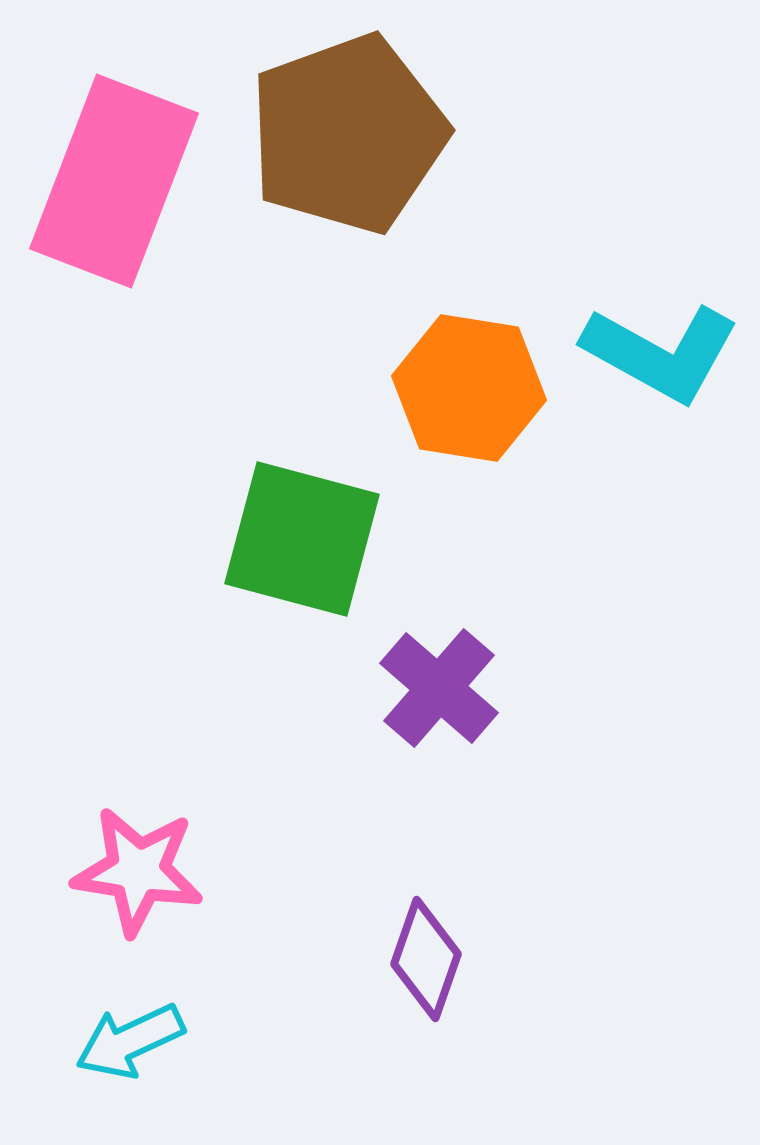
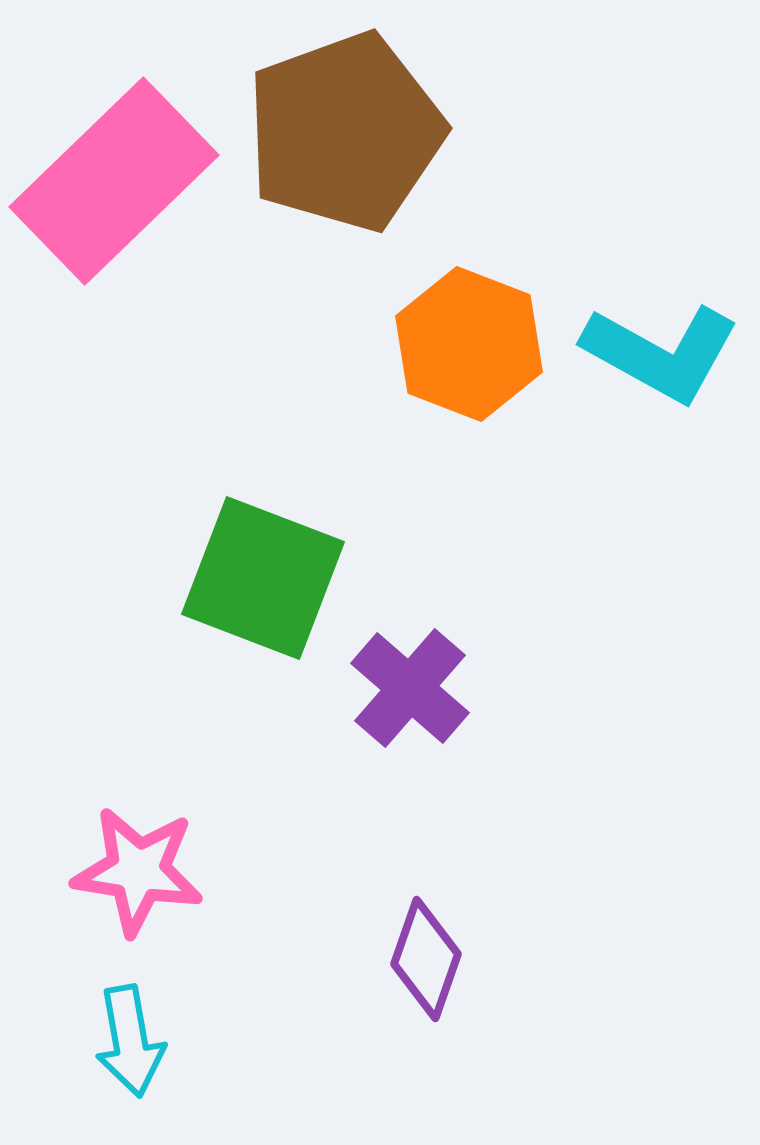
brown pentagon: moved 3 px left, 2 px up
pink rectangle: rotated 25 degrees clockwise
orange hexagon: moved 44 px up; rotated 12 degrees clockwise
green square: moved 39 px left, 39 px down; rotated 6 degrees clockwise
purple cross: moved 29 px left
cyan arrow: rotated 75 degrees counterclockwise
